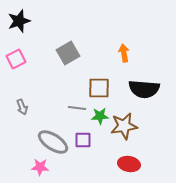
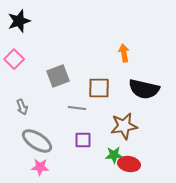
gray square: moved 10 px left, 23 px down; rotated 10 degrees clockwise
pink square: moved 2 px left; rotated 18 degrees counterclockwise
black semicircle: rotated 8 degrees clockwise
green star: moved 14 px right, 39 px down
gray ellipse: moved 16 px left, 1 px up
